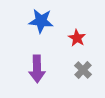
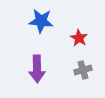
red star: moved 2 px right
gray cross: rotated 30 degrees clockwise
